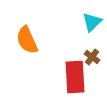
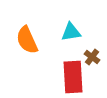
cyan triangle: moved 21 px left, 10 px down; rotated 35 degrees clockwise
red rectangle: moved 2 px left
